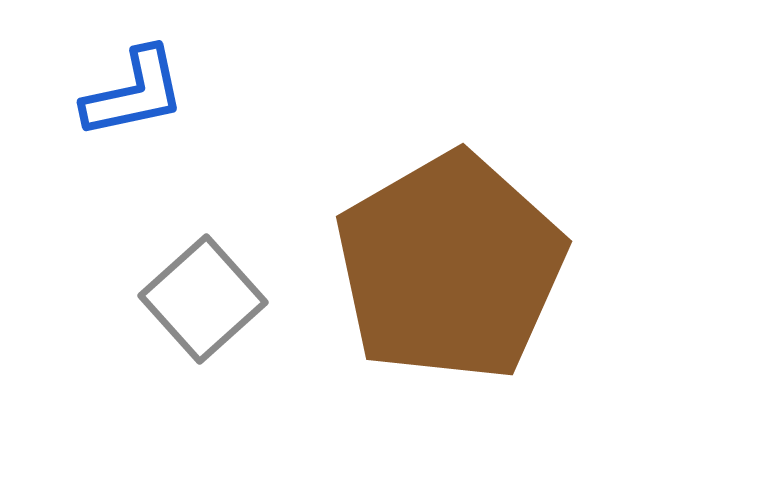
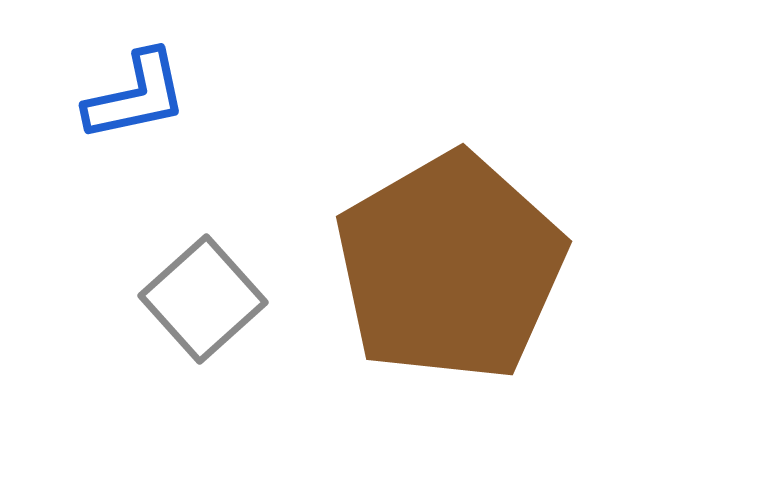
blue L-shape: moved 2 px right, 3 px down
